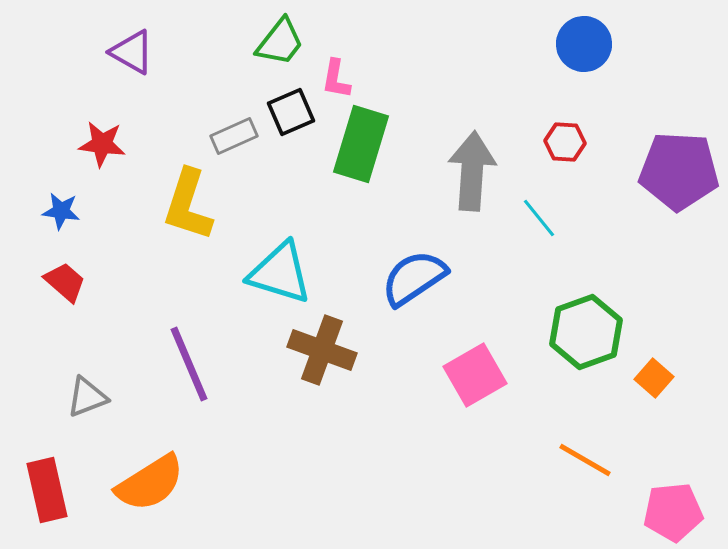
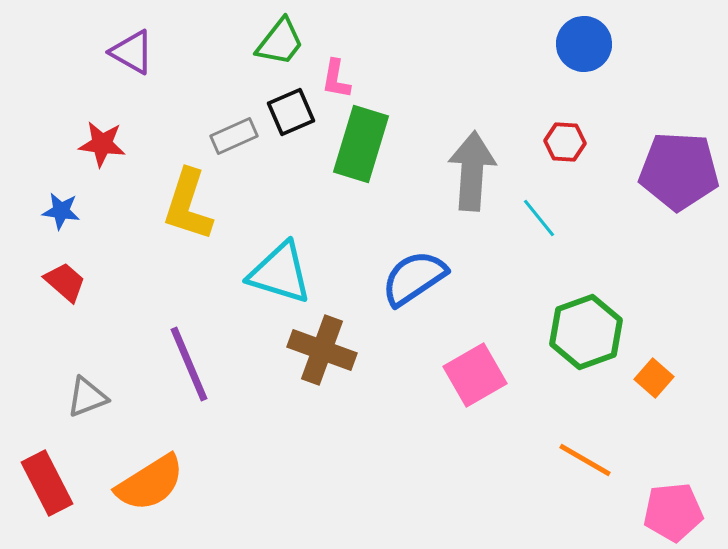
red rectangle: moved 7 px up; rotated 14 degrees counterclockwise
